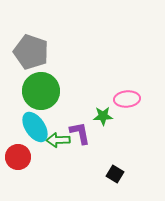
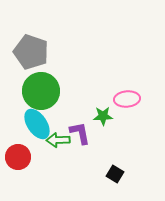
cyan ellipse: moved 2 px right, 3 px up
